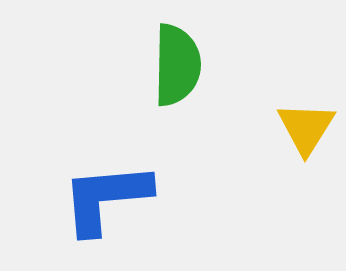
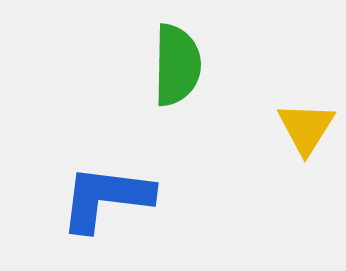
blue L-shape: rotated 12 degrees clockwise
